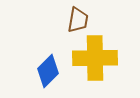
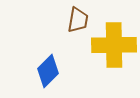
yellow cross: moved 19 px right, 13 px up
